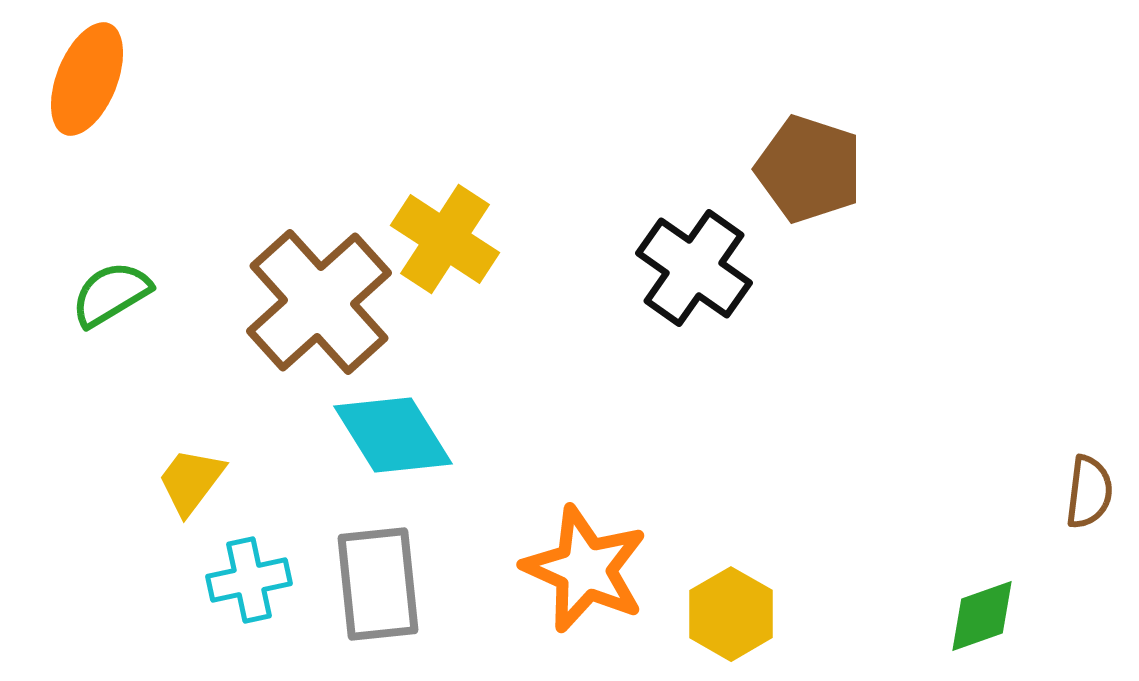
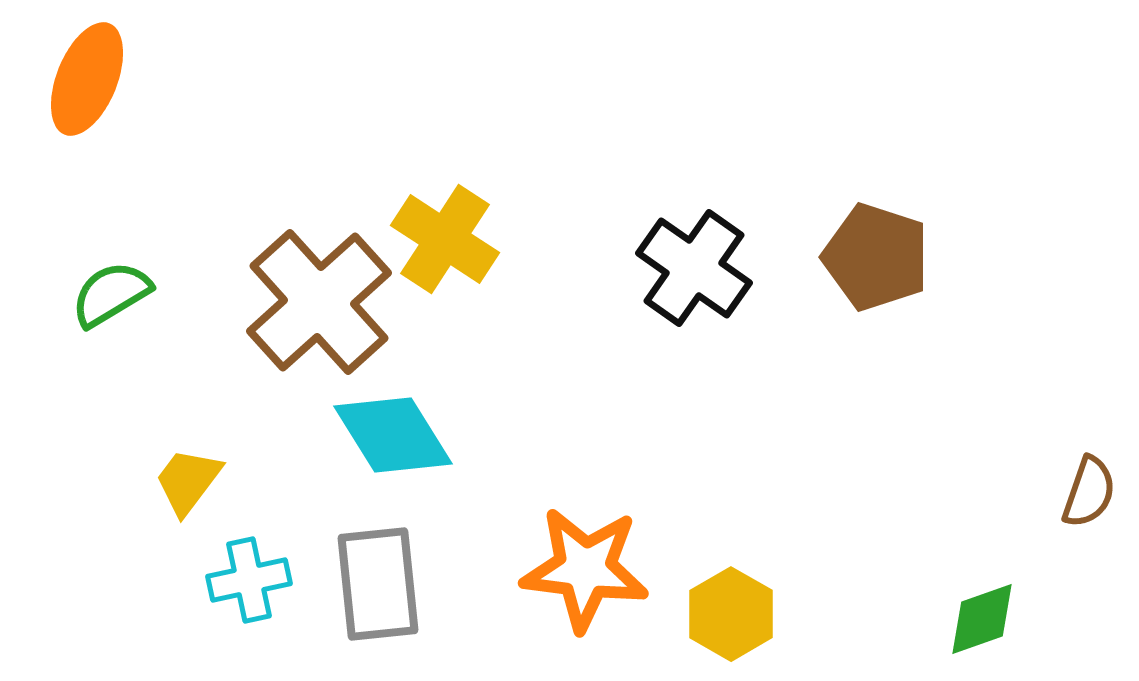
brown pentagon: moved 67 px right, 88 px down
yellow trapezoid: moved 3 px left
brown semicircle: rotated 12 degrees clockwise
orange star: rotated 17 degrees counterclockwise
green diamond: moved 3 px down
